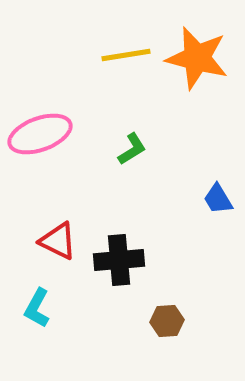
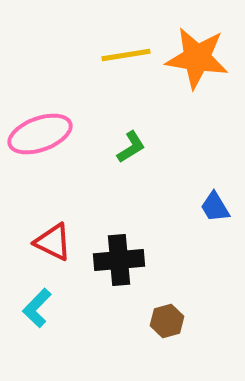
orange star: rotated 6 degrees counterclockwise
green L-shape: moved 1 px left, 2 px up
blue trapezoid: moved 3 px left, 8 px down
red triangle: moved 5 px left, 1 px down
cyan L-shape: rotated 15 degrees clockwise
brown hexagon: rotated 12 degrees counterclockwise
